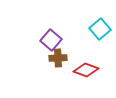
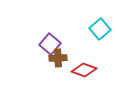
purple square: moved 1 px left, 4 px down
red diamond: moved 2 px left
